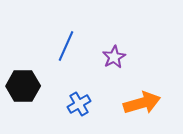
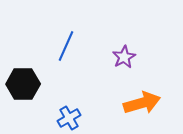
purple star: moved 10 px right
black hexagon: moved 2 px up
blue cross: moved 10 px left, 14 px down
